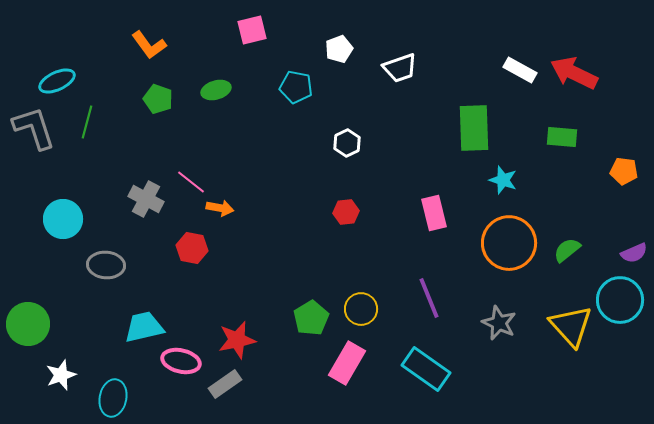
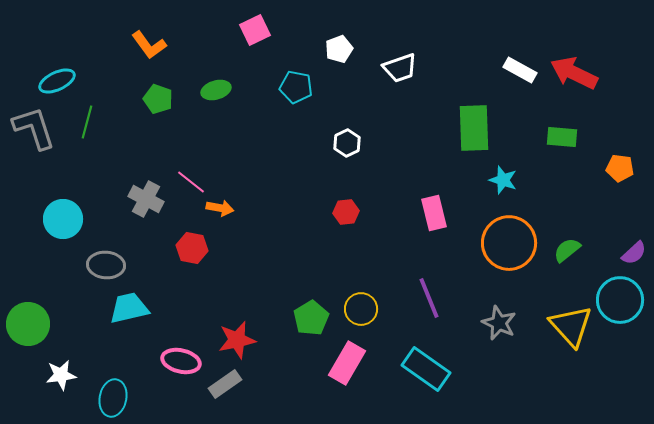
pink square at (252, 30): moved 3 px right; rotated 12 degrees counterclockwise
orange pentagon at (624, 171): moved 4 px left, 3 px up
purple semicircle at (634, 253): rotated 20 degrees counterclockwise
cyan trapezoid at (144, 327): moved 15 px left, 19 px up
white star at (61, 375): rotated 12 degrees clockwise
